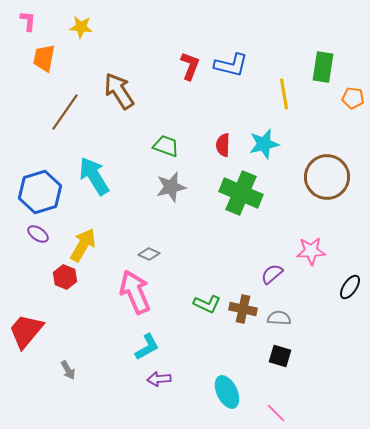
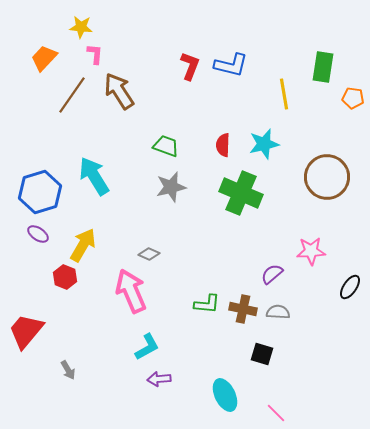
pink L-shape: moved 67 px right, 33 px down
orange trapezoid: rotated 32 degrees clockwise
brown line: moved 7 px right, 17 px up
pink arrow: moved 4 px left, 1 px up
green L-shape: rotated 20 degrees counterclockwise
gray semicircle: moved 1 px left, 6 px up
black square: moved 18 px left, 2 px up
cyan ellipse: moved 2 px left, 3 px down
